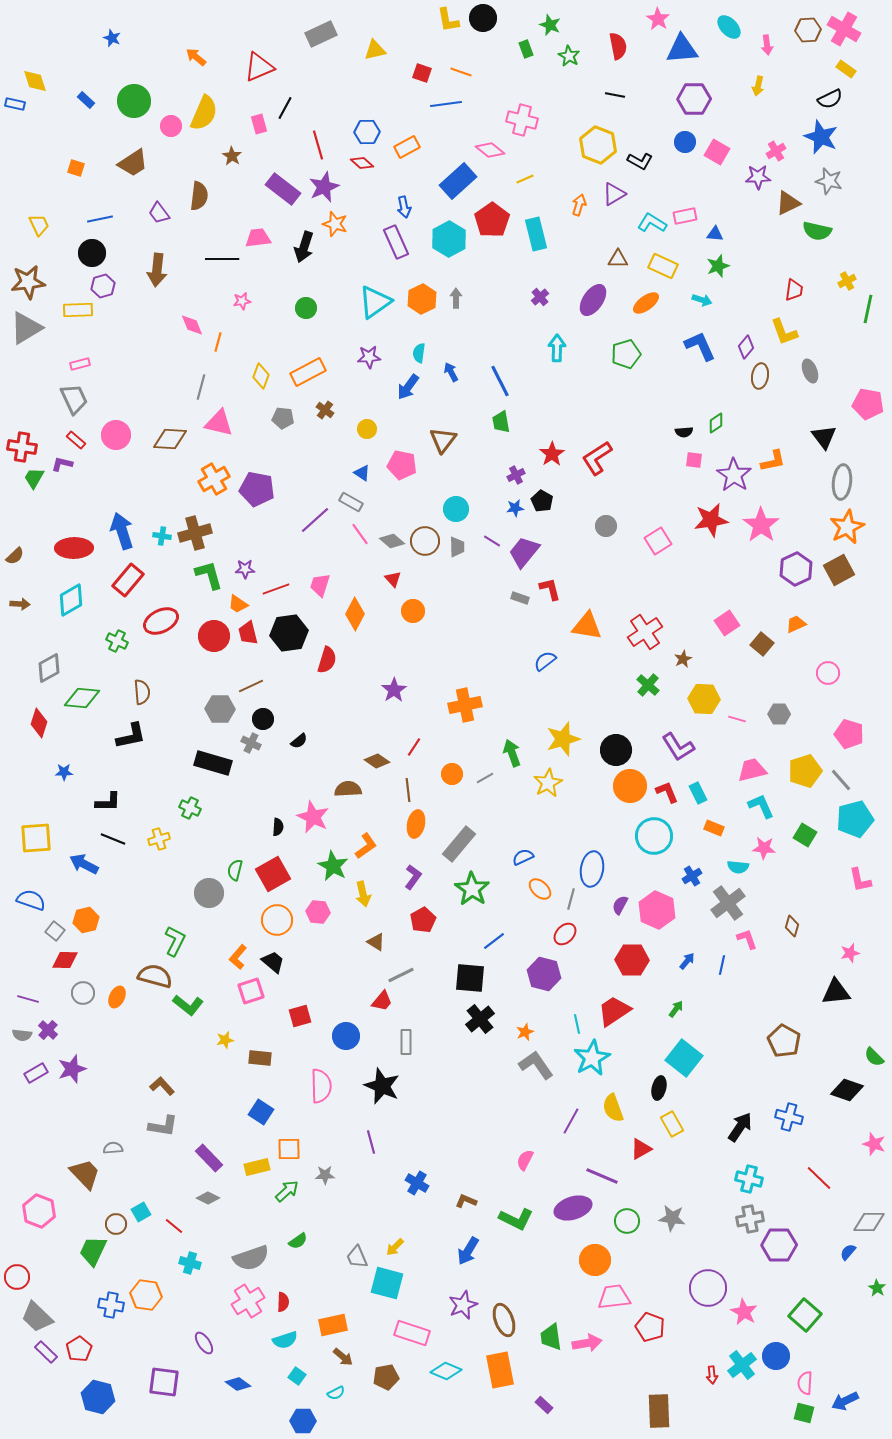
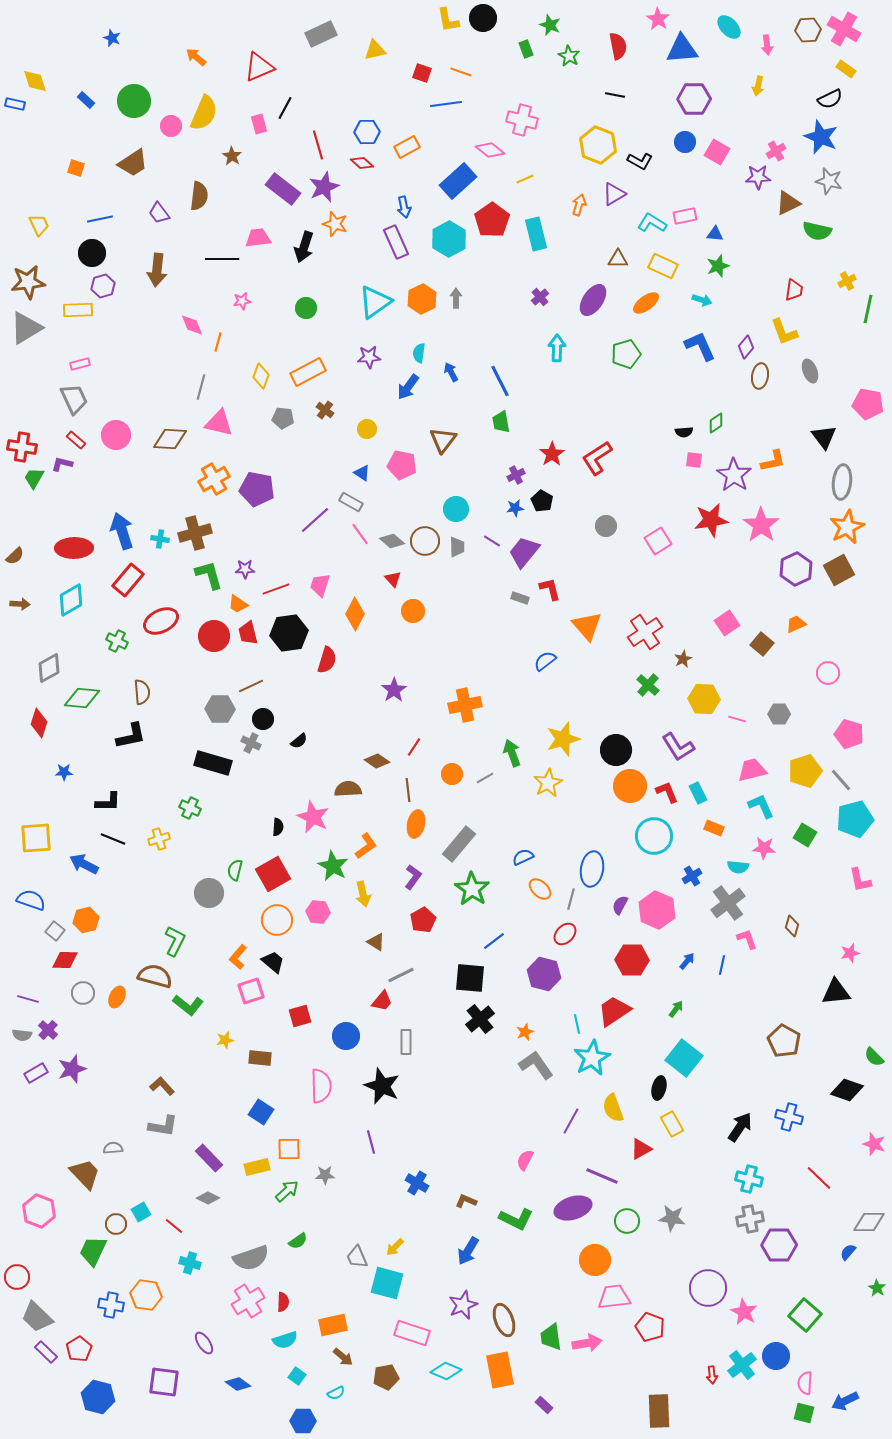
cyan cross at (162, 536): moved 2 px left, 3 px down
orange triangle at (587, 626): rotated 40 degrees clockwise
